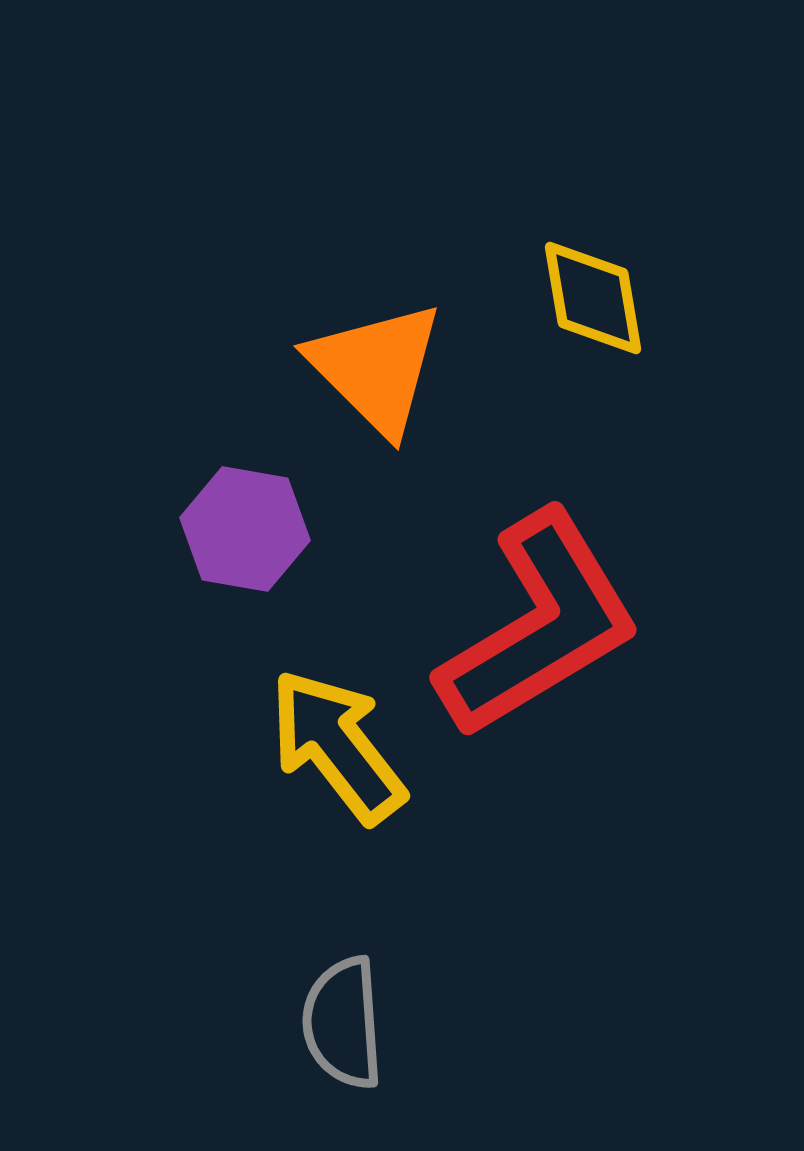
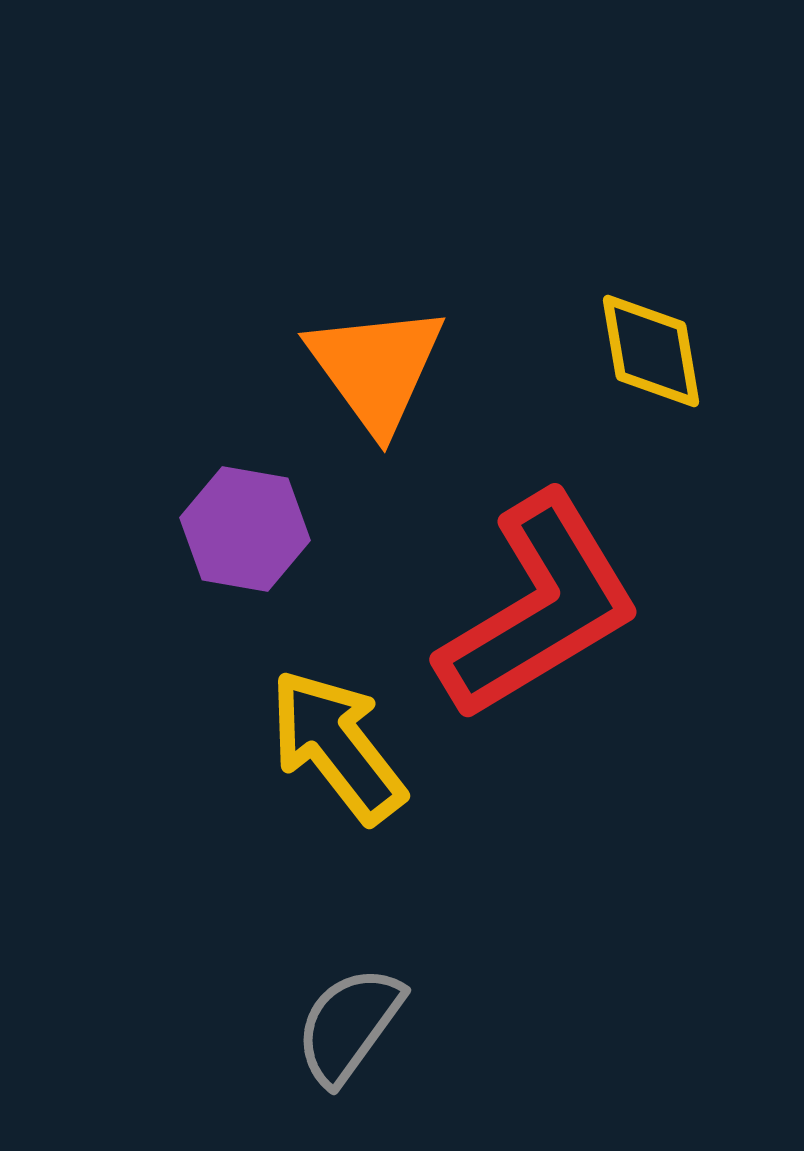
yellow diamond: moved 58 px right, 53 px down
orange triangle: rotated 9 degrees clockwise
red L-shape: moved 18 px up
gray semicircle: moved 6 px right, 2 px down; rotated 40 degrees clockwise
